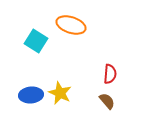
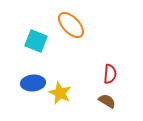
orange ellipse: rotated 28 degrees clockwise
cyan square: rotated 10 degrees counterclockwise
blue ellipse: moved 2 px right, 12 px up
brown semicircle: rotated 18 degrees counterclockwise
